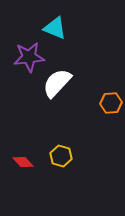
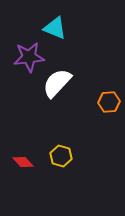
orange hexagon: moved 2 px left, 1 px up
